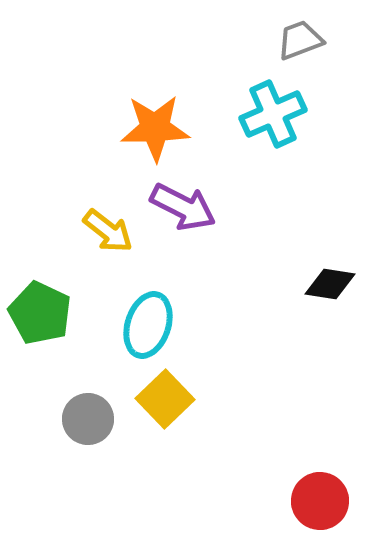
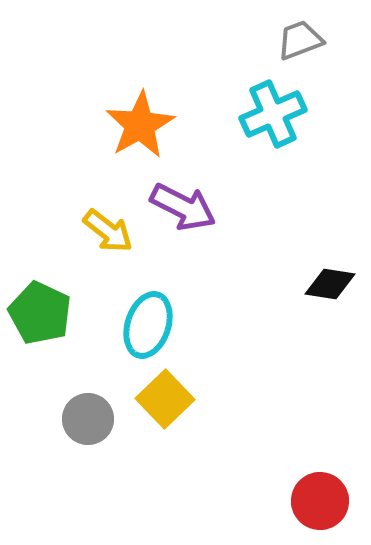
orange star: moved 15 px left, 3 px up; rotated 28 degrees counterclockwise
